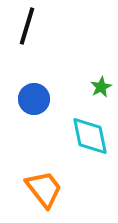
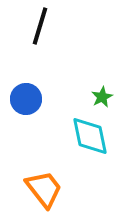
black line: moved 13 px right
green star: moved 1 px right, 10 px down
blue circle: moved 8 px left
